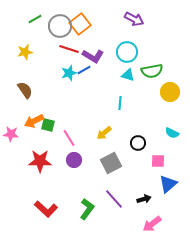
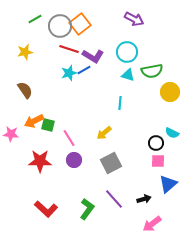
black circle: moved 18 px right
